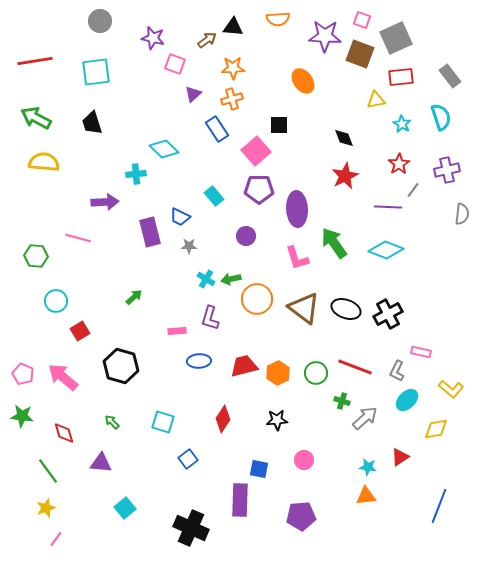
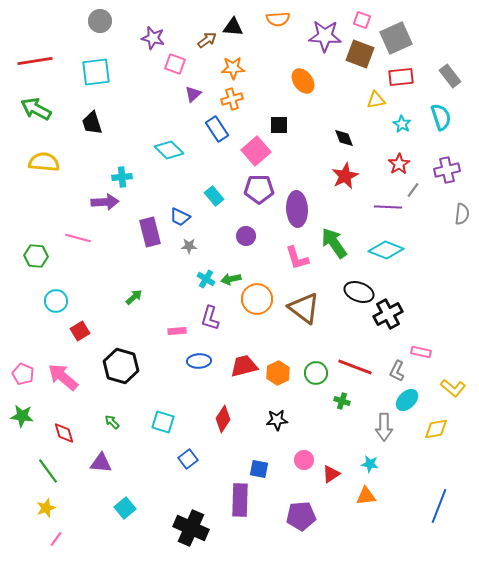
green arrow at (36, 118): moved 9 px up
cyan diamond at (164, 149): moved 5 px right, 1 px down
cyan cross at (136, 174): moved 14 px left, 3 px down
black ellipse at (346, 309): moved 13 px right, 17 px up
yellow L-shape at (451, 389): moved 2 px right, 1 px up
gray arrow at (365, 418): moved 19 px right, 9 px down; rotated 132 degrees clockwise
red triangle at (400, 457): moved 69 px left, 17 px down
cyan star at (368, 467): moved 2 px right, 3 px up
